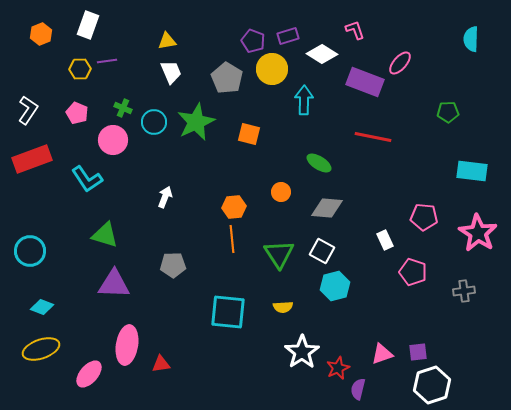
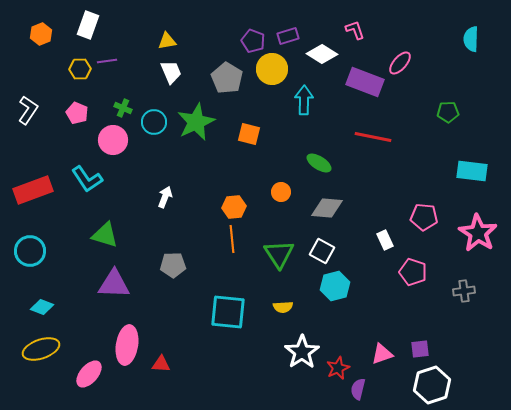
red rectangle at (32, 159): moved 1 px right, 31 px down
purple square at (418, 352): moved 2 px right, 3 px up
red triangle at (161, 364): rotated 12 degrees clockwise
